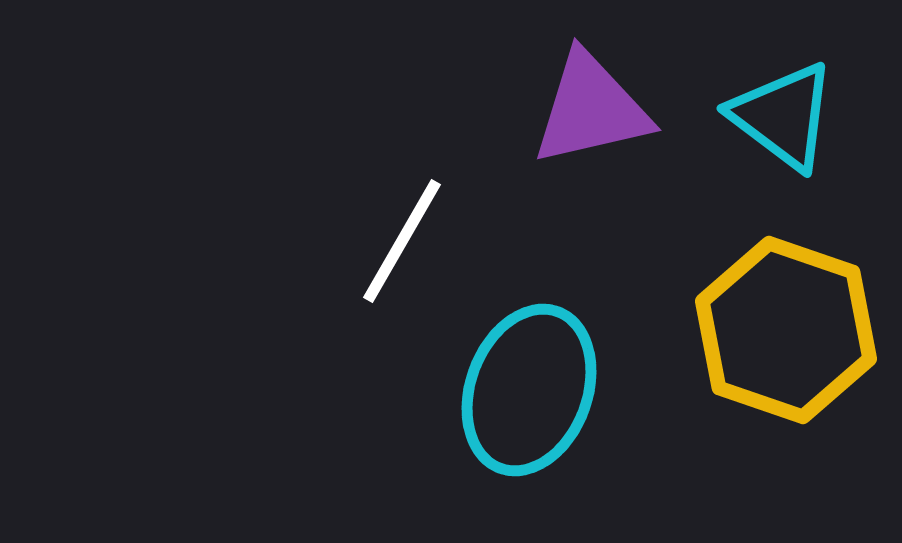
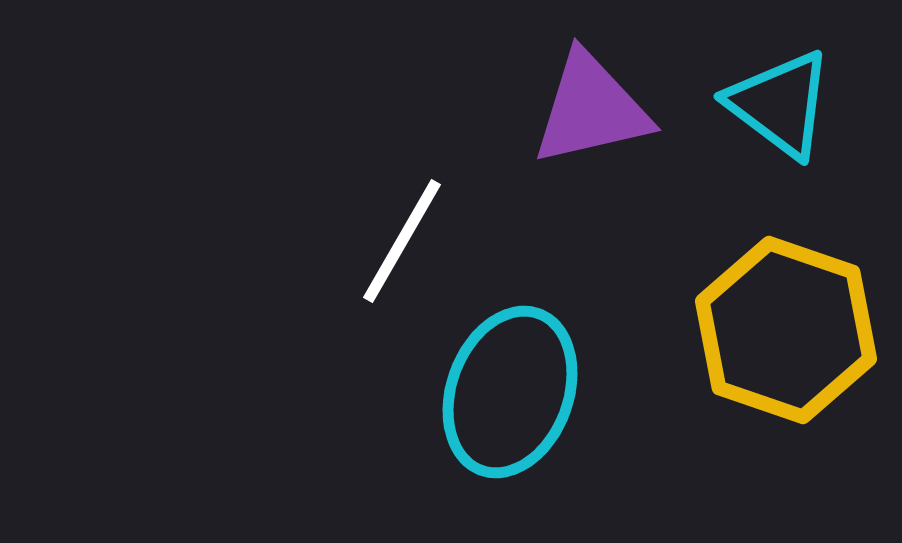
cyan triangle: moved 3 px left, 12 px up
cyan ellipse: moved 19 px left, 2 px down
